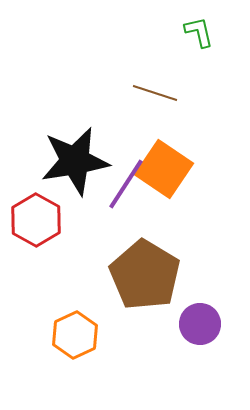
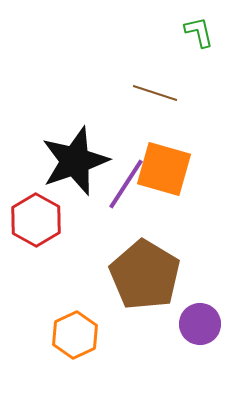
black star: rotated 10 degrees counterclockwise
orange square: rotated 18 degrees counterclockwise
